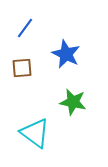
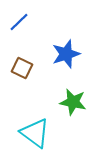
blue line: moved 6 px left, 6 px up; rotated 10 degrees clockwise
blue star: rotated 28 degrees clockwise
brown square: rotated 30 degrees clockwise
